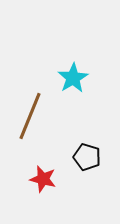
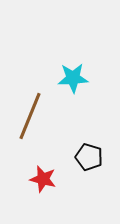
cyan star: rotated 28 degrees clockwise
black pentagon: moved 2 px right
